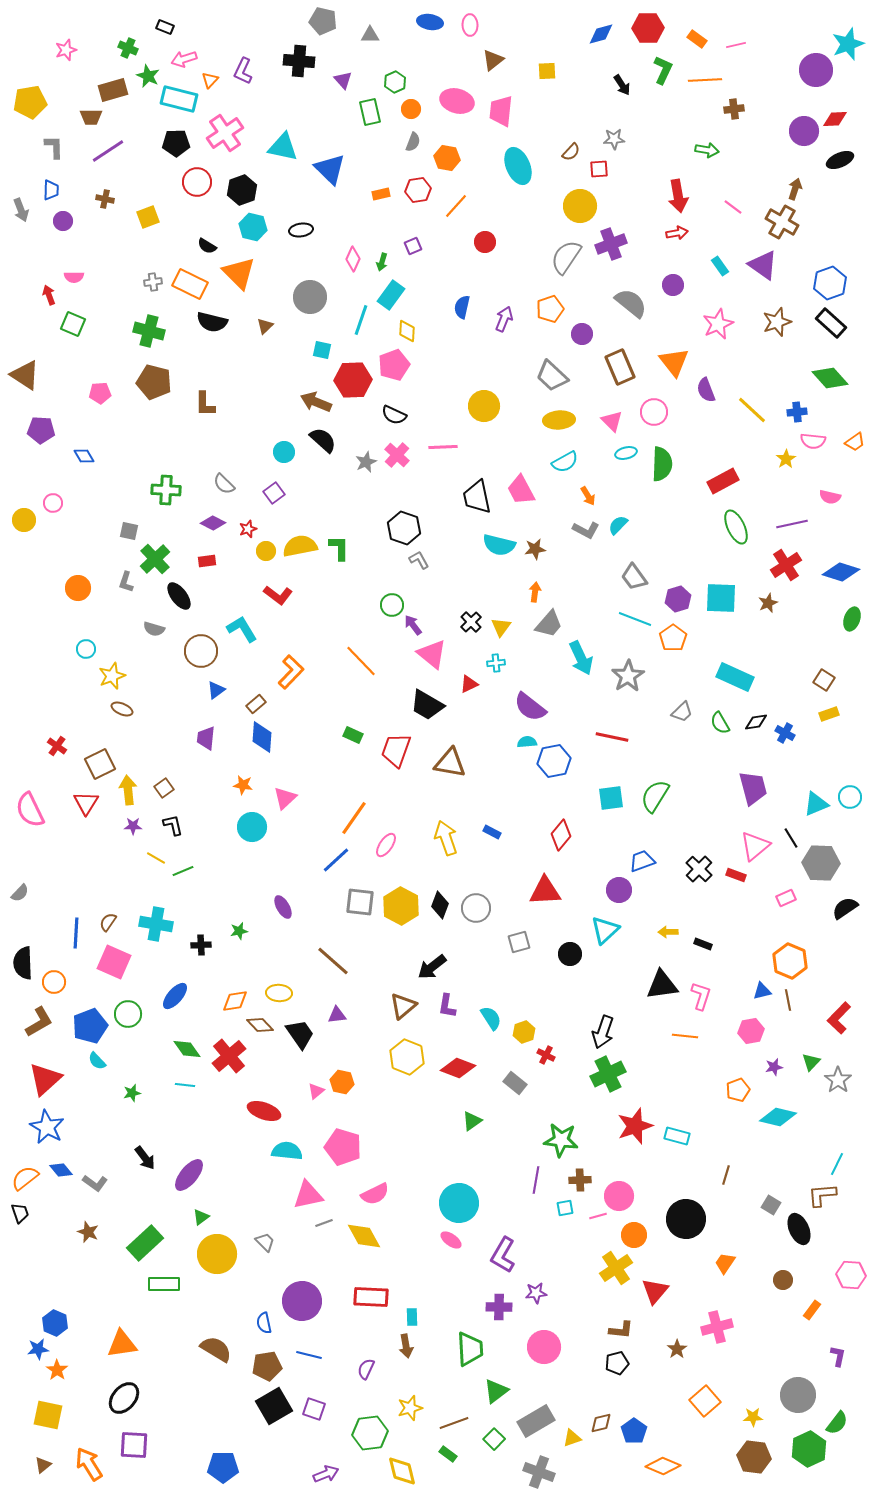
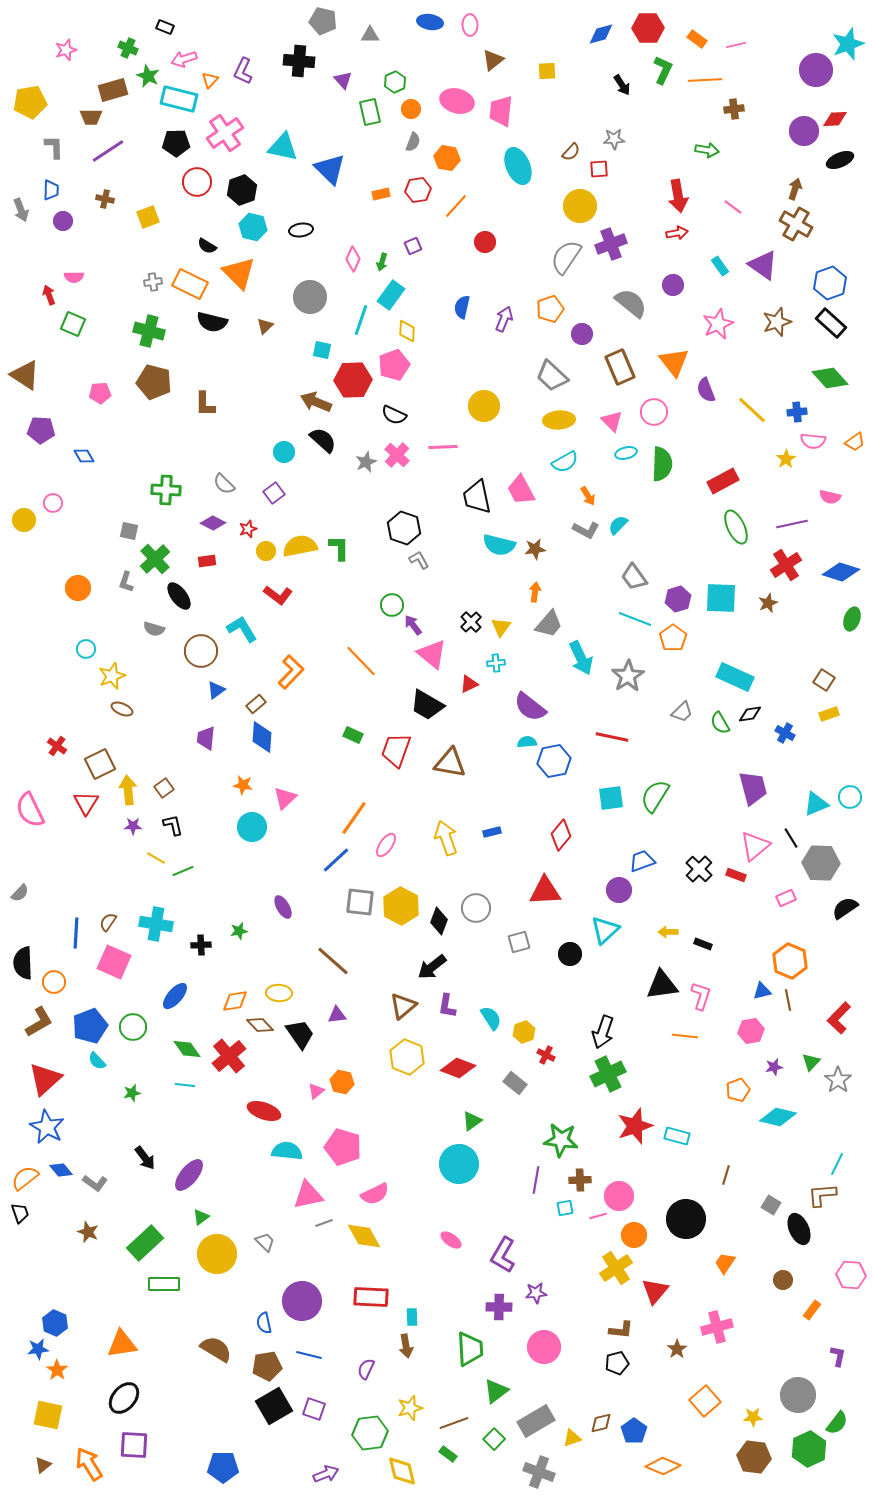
brown cross at (782, 222): moved 14 px right, 2 px down
black diamond at (756, 722): moved 6 px left, 8 px up
blue rectangle at (492, 832): rotated 42 degrees counterclockwise
black diamond at (440, 905): moved 1 px left, 16 px down
green circle at (128, 1014): moved 5 px right, 13 px down
cyan circle at (459, 1203): moved 39 px up
